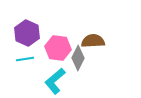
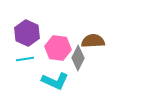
cyan L-shape: rotated 116 degrees counterclockwise
